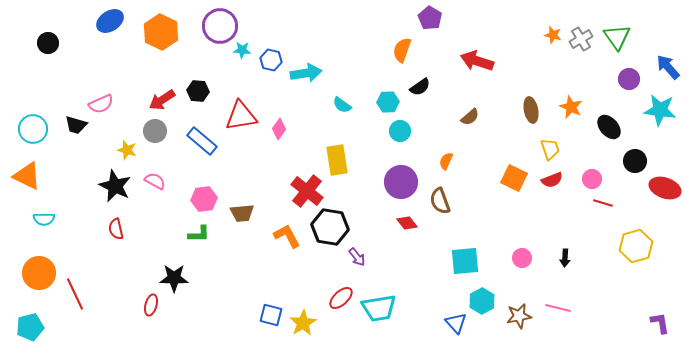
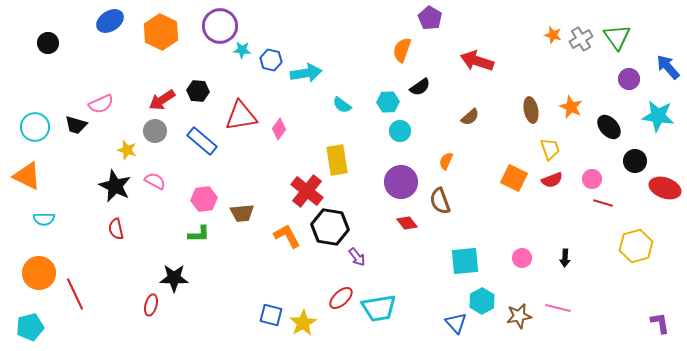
cyan star at (660, 110): moved 2 px left, 6 px down
cyan circle at (33, 129): moved 2 px right, 2 px up
